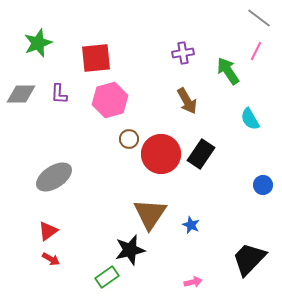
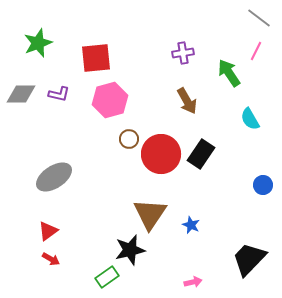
green arrow: moved 1 px right, 2 px down
purple L-shape: rotated 80 degrees counterclockwise
